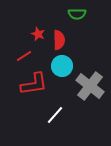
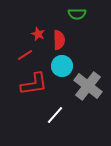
red line: moved 1 px right, 1 px up
gray cross: moved 2 px left
